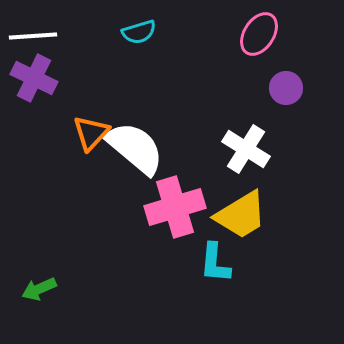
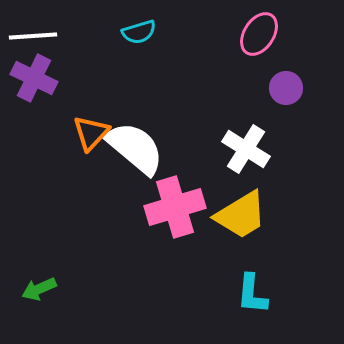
cyan L-shape: moved 37 px right, 31 px down
